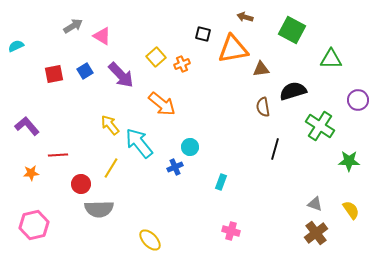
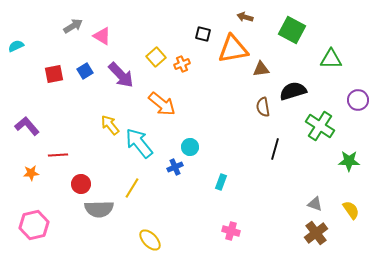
yellow line: moved 21 px right, 20 px down
